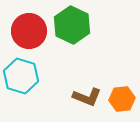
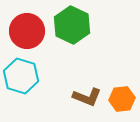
red circle: moved 2 px left
